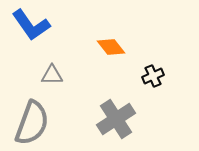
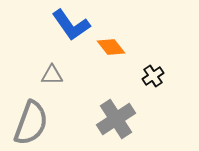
blue L-shape: moved 40 px right
black cross: rotated 10 degrees counterclockwise
gray semicircle: moved 1 px left
